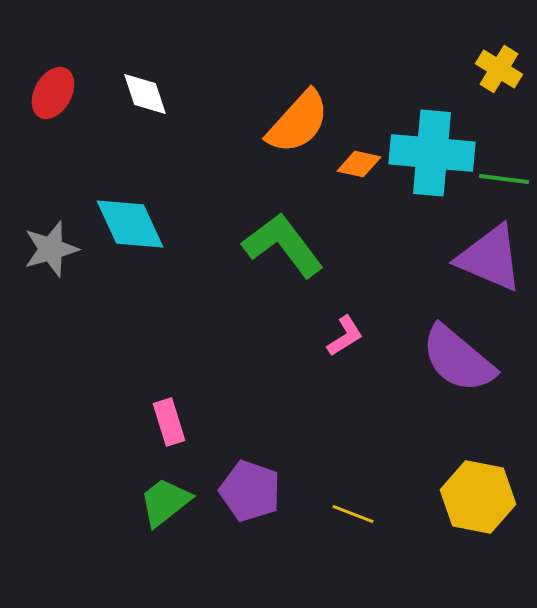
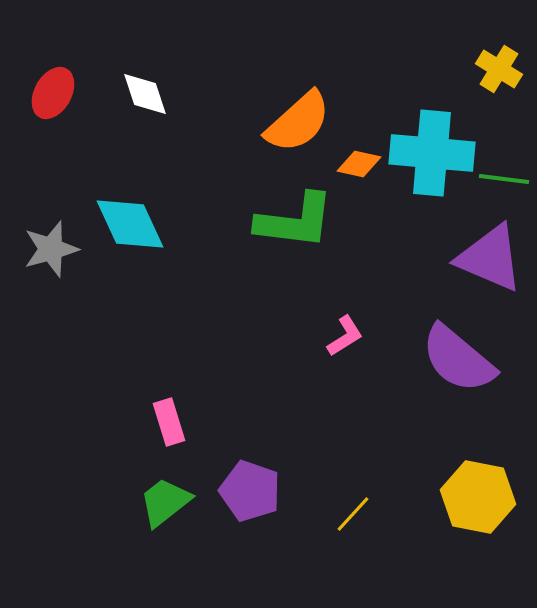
orange semicircle: rotated 6 degrees clockwise
green L-shape: moved 12 px right, 24 px up; rotated 134 degrees clockwise
yellow line: rotated 69 degrees counterclockwise
